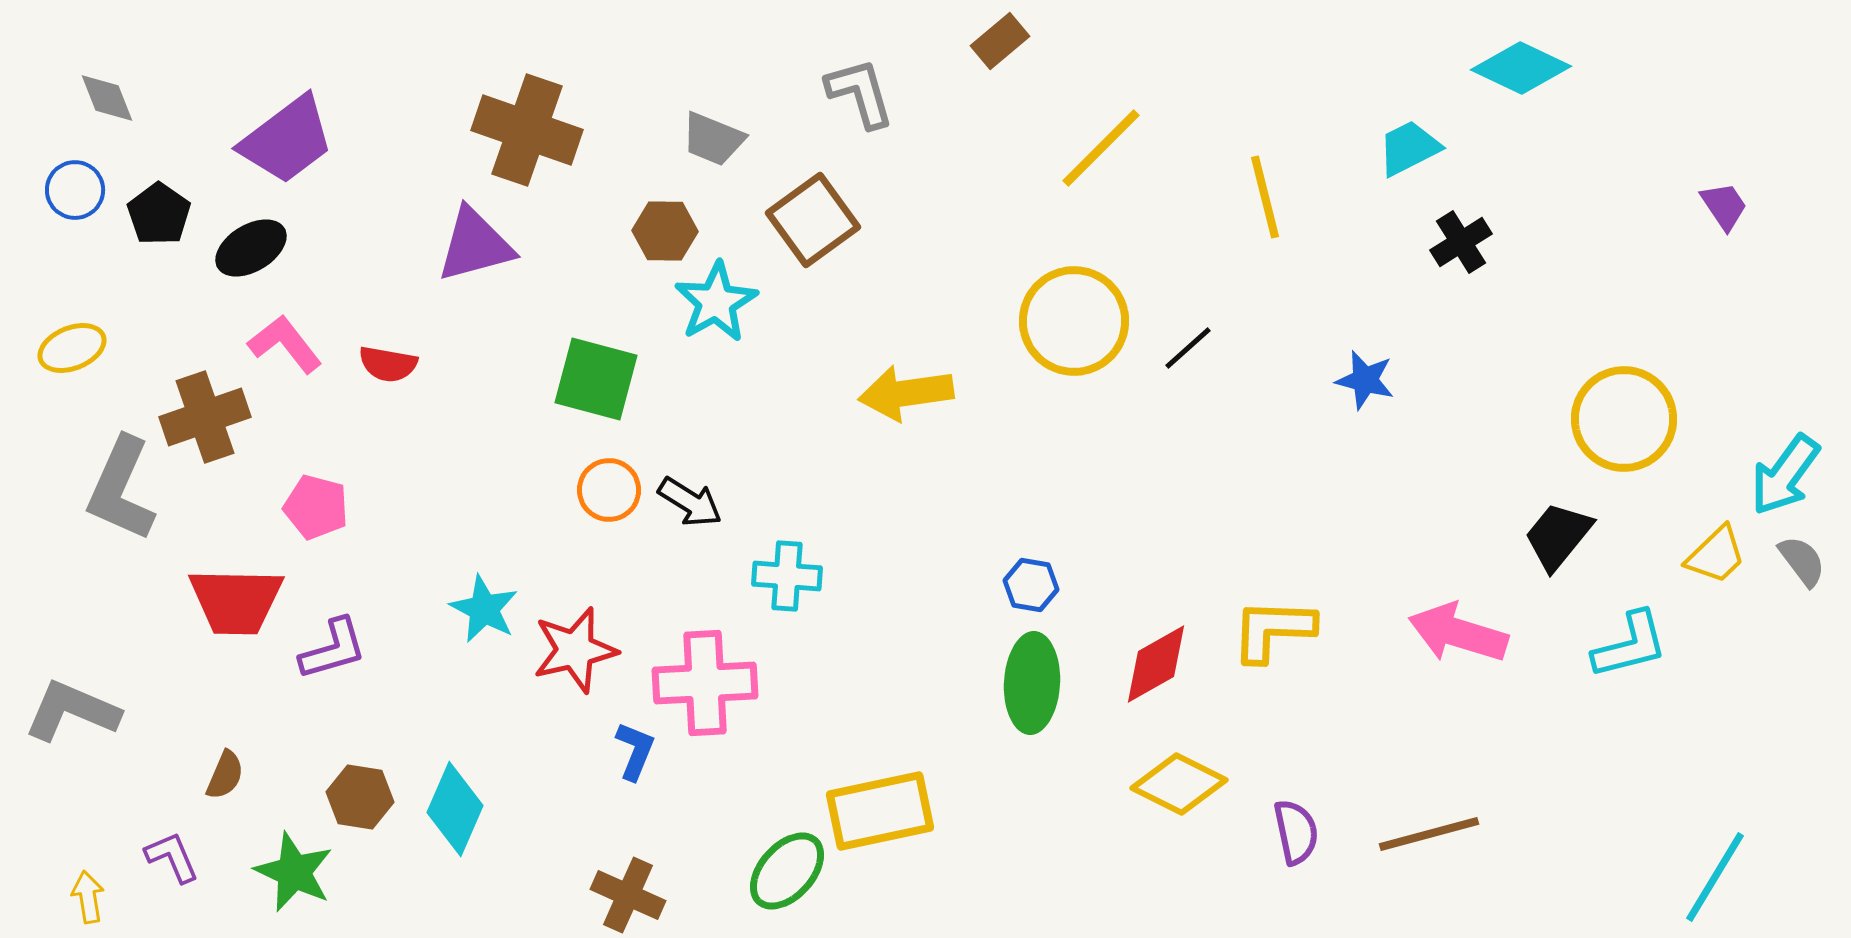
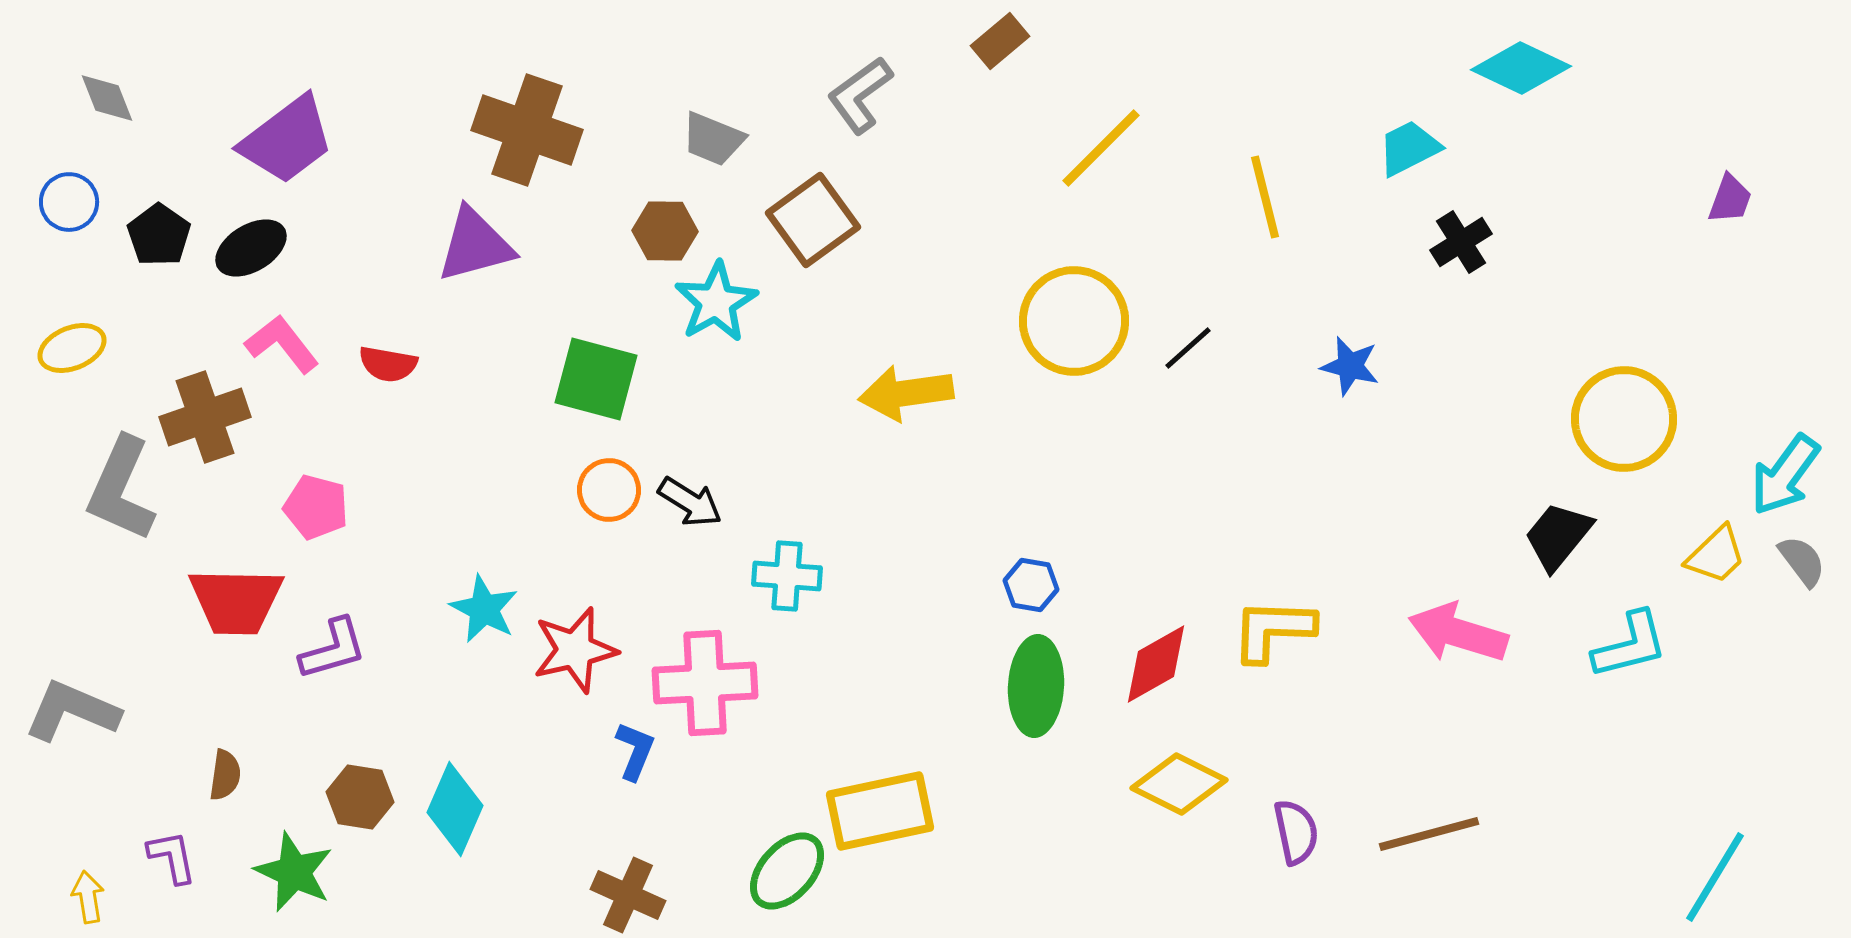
gray L-shape at (860, 93): moved 2 px down; rotated 110 degrees counterclockwise
blue circle at (75, 190): moved 6 px left, 12 px down
purple trapezoid at (1724, 206): moved 6 px right, 7 px up; rotated 54 degrees clockwise
black pentagon at (159, 214): moved 21 px down
pink L-shape at (285, 344): moved 3 px left
blue star at (1365, 380): moved 15 px left, 14 px up
green ellipse at (1032, 683): moved 4 px right, 3 px down
brown semicircle at (225, 775): rotated 15 degrees counterclockwise
purple L-shape at (172, 857): rotated 12 degrees clockwise
